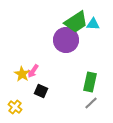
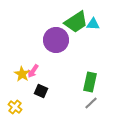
purple circle: moved 10 px left
